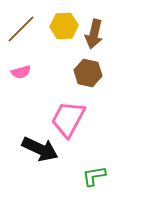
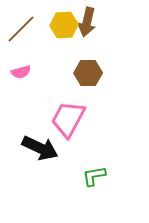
yellow hexagon: moved 1 px up
brown arrow: moved 7 px left, 12 px up
brown hexagon: rotated 12 degrees counterclockwise
black arrow: moved 1 px up
